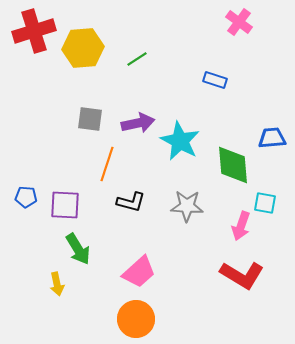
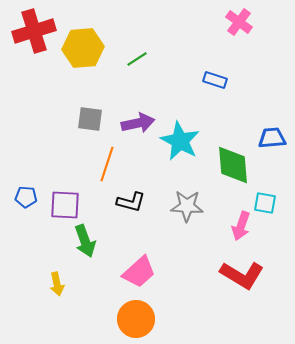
green arrow: moved 7 px right, 8 px up; rotated 12 degrees clockwise
